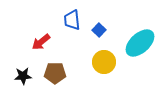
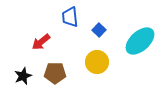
blue trapezoid: moved 2 px left, 3 px up
cyan ellipse: moved 2 px up
yellow circle: moved 7 px left
black star: rotated 18 degrees counterclockwise
